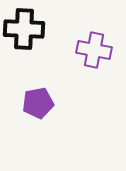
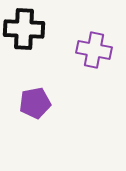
purple pentagon: moved 3 px left
